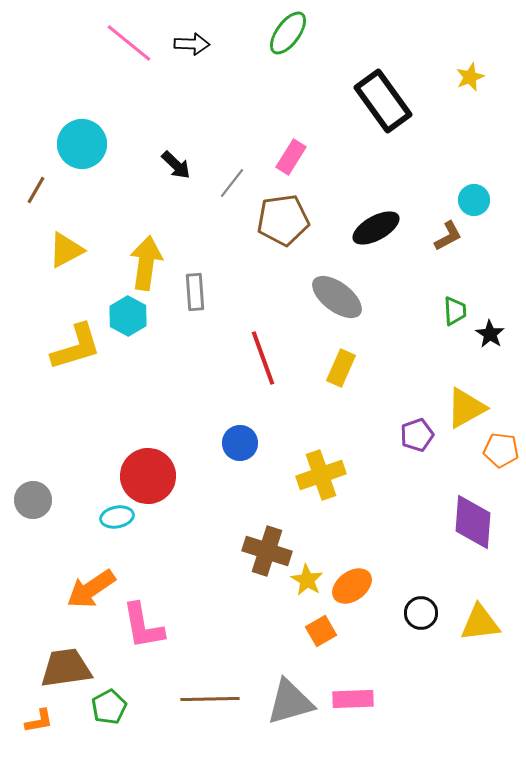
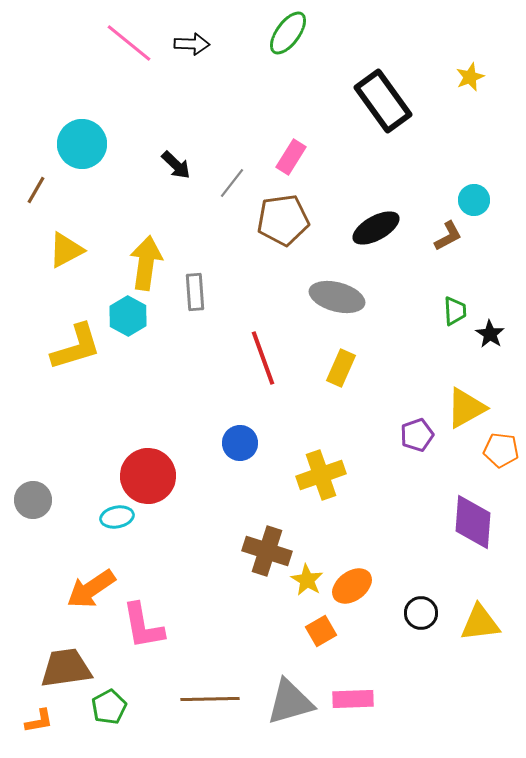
gray ellipse at (337, 297): rotated 22 degrees counterclockwise
